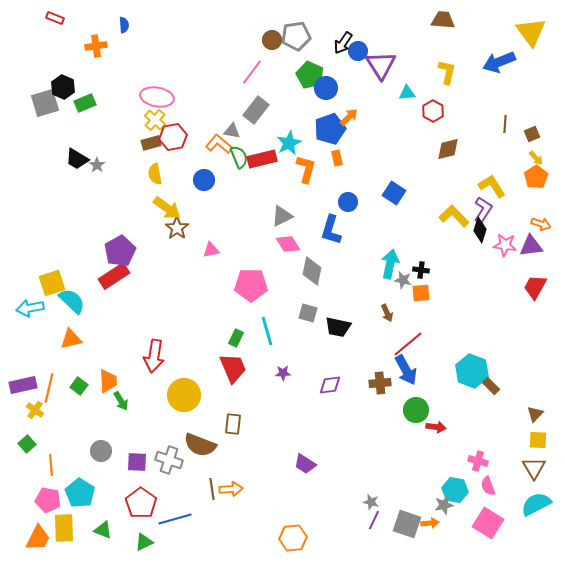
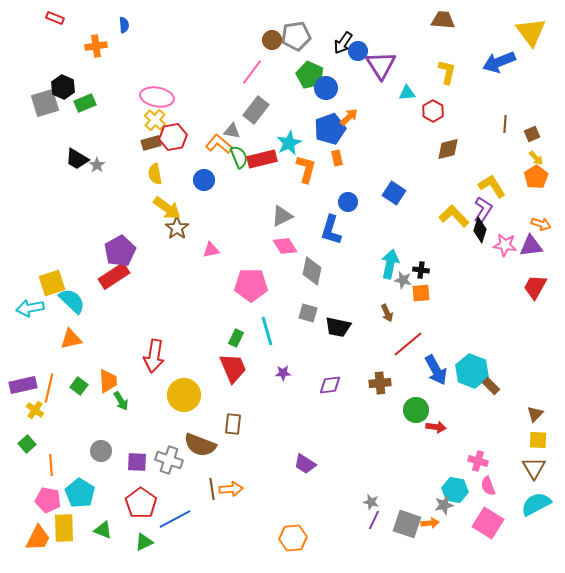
pink diamond at (288, 244): moved 3 px left, 2 px down
blue arrow at (406, 370): moved 30 px right
blue line at (175, 519): rotated 12 degrees counterclockwise
